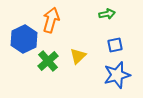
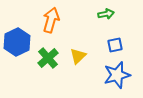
green arrow: moved 1 px left
blue hexagon: moved 7 px left, 3 px down
green cross: moved 3 px up
